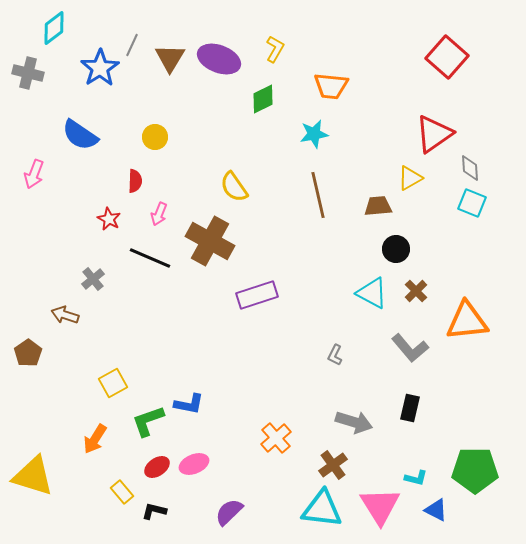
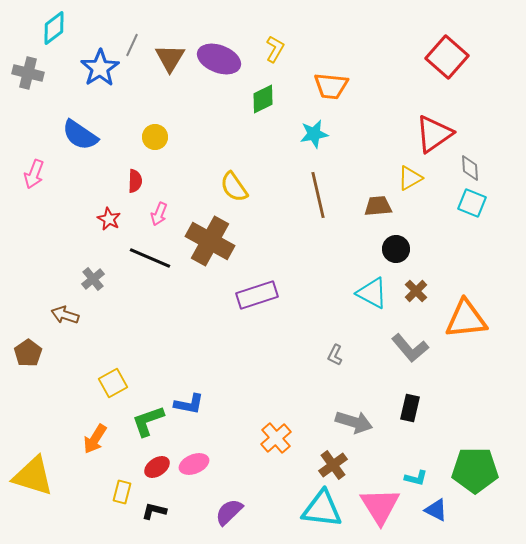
orange triangle at (467, 321): moved 1 px left, 2 px up
yellow rectangle at (122, 492): rotated 55 degrees clockwise
